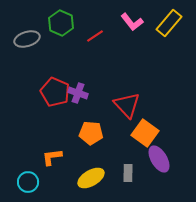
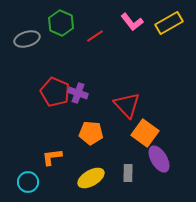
yellow rectangle: rotated 20 degrees clockwise
